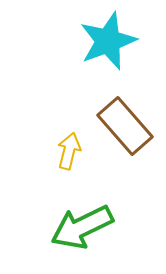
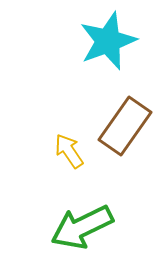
brown rectangle: rotated 76 degrees clockwise
yellow arrow: rotated 48 degrees counterclockwise
